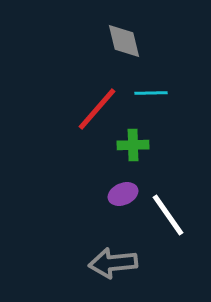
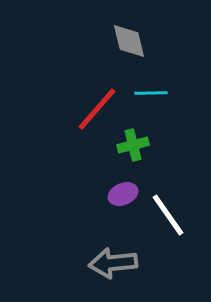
gray diamond: moved 5 px right
green cross: rotated 12 degrees counterclockwise
